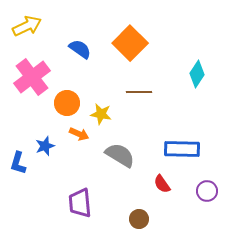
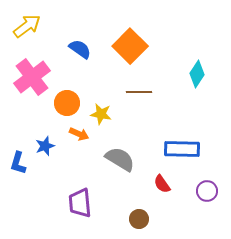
yellow arrow: rotated 12 degrees counterclockwise
orange square: moved 3 px down
gray semicircle: moved 4 px down
